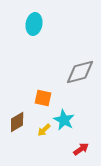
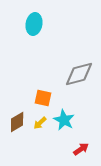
gray diamond: moved 1 px left, 2 px down
yellow arrow: moved 4 px left, 7 px up
